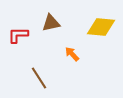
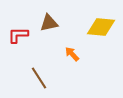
brown triangle: moved 2 px left
